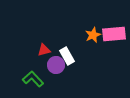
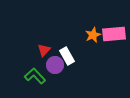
red triangle: rotated 32 degrees counterclockwise
purple circle: moved 1 px left
green L-shape: moved 2 px right, 3 px up
